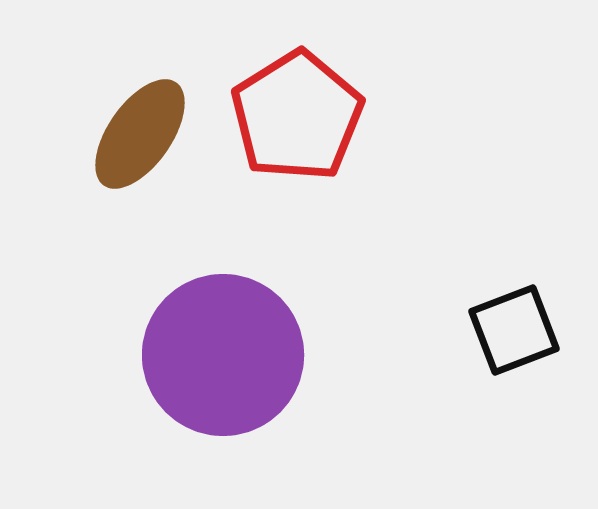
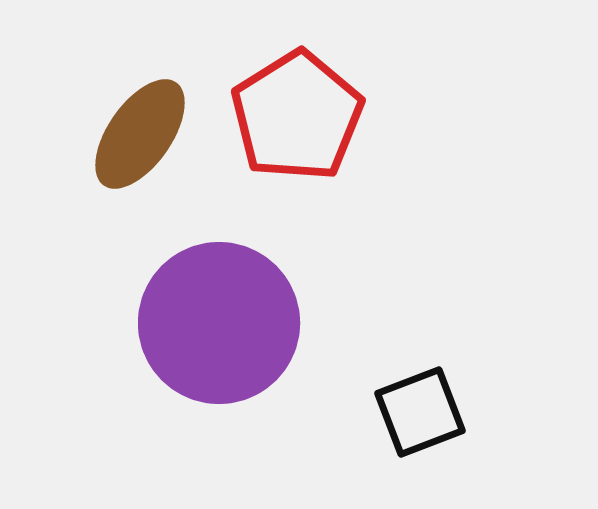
black square: moved 94 px left, 82 px down
purple circle: moved 4 px left, 32 px up
